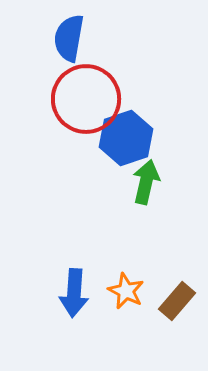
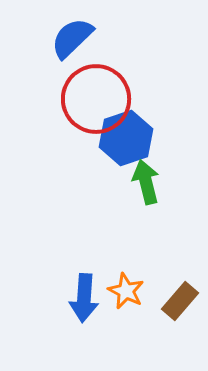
blue semicircle: moved 3 px right; rotated 36 degrees clockwise
red circle: moved 10 px right
green arrow: rotated 27 degrees counterclockwise
blue arrow: moved 10 px right, 5 px down
brown rectangle: moved 3 px right
